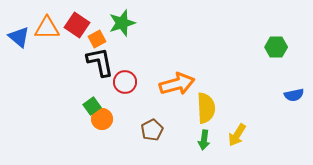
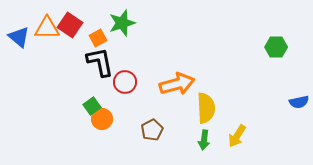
red square: moved 7 px left
orange square: moved 1 px right, 1 px up
blue semicircle: moved 5 px right, 7 px down
yellow arrow: moved 1 px down
